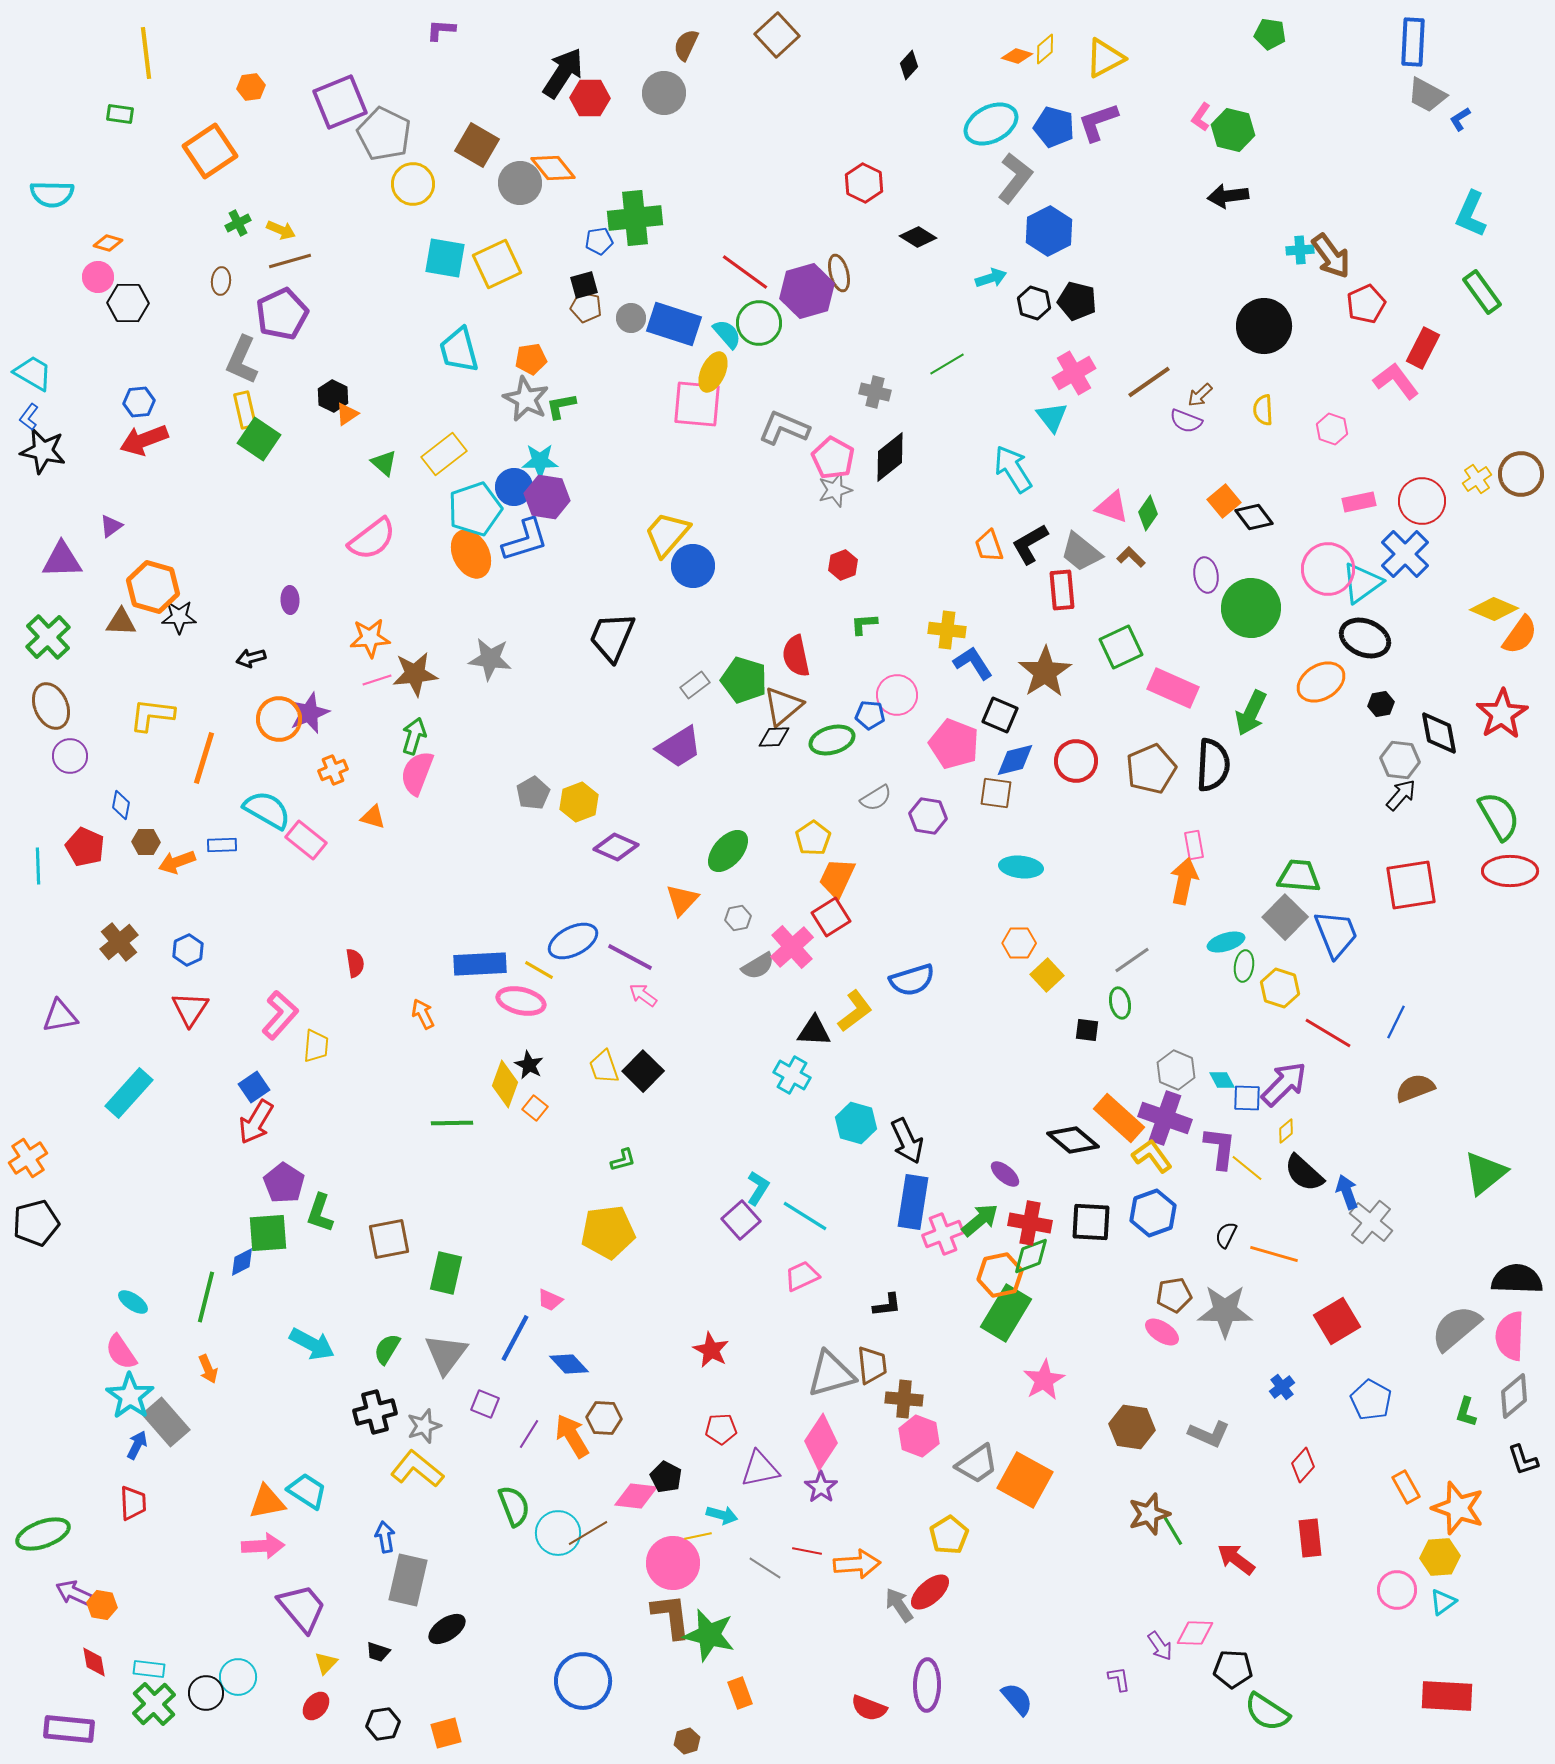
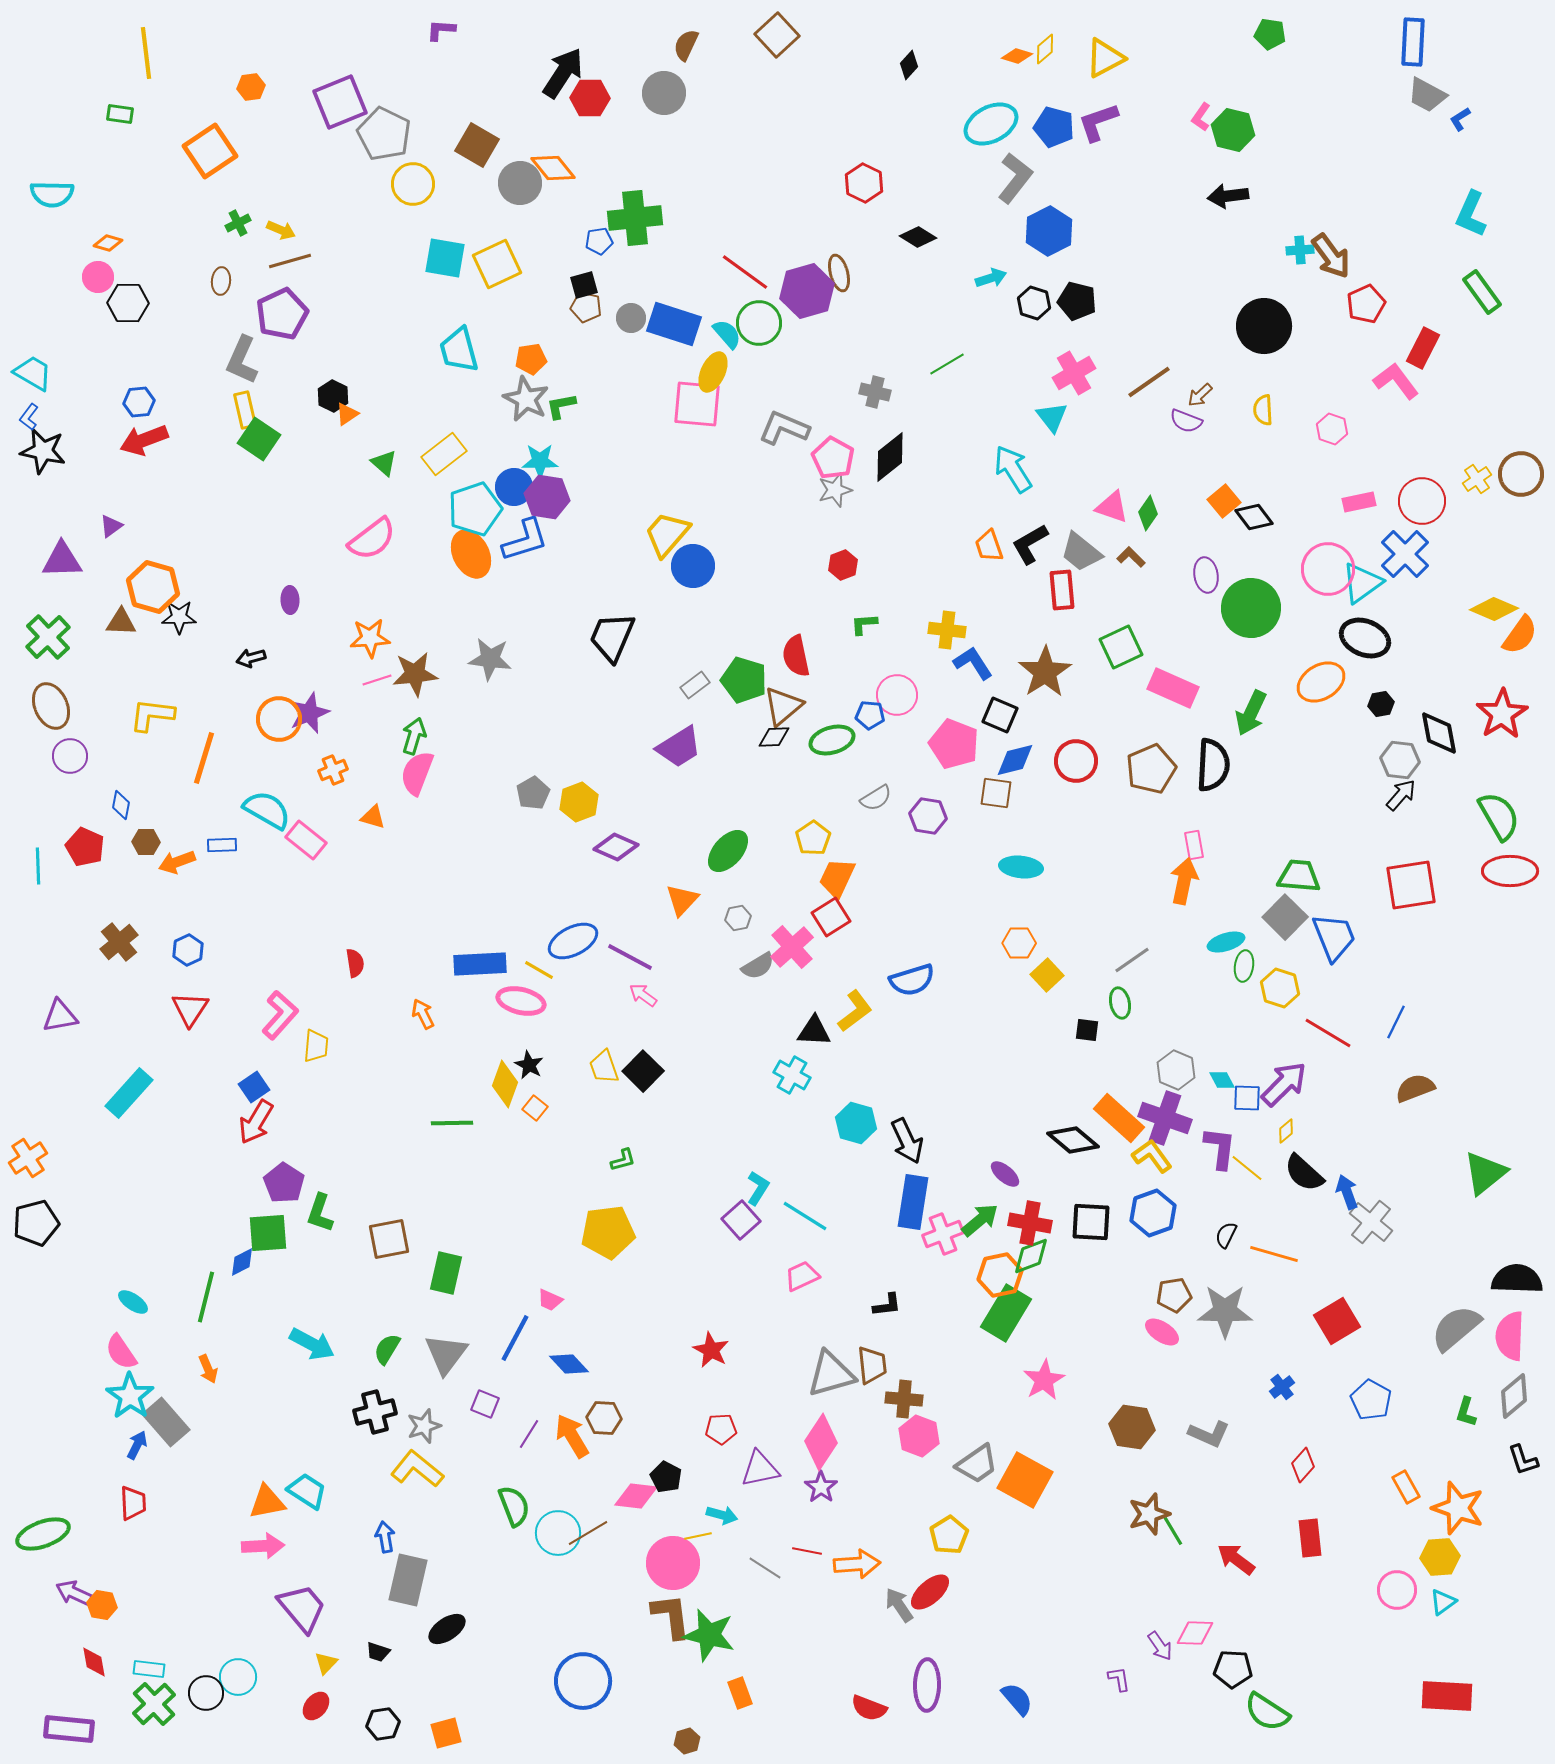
blue trapezoid at (1336, 934): moved 2 px left, 3 px down
